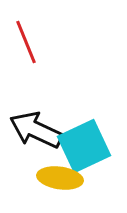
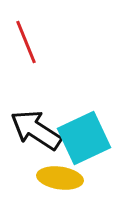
black arrow: rotated 8 degrees clockwise
cyan square: moved 8 px up
